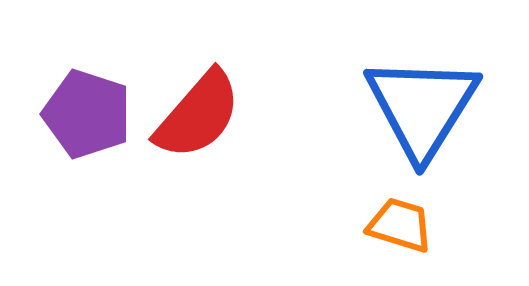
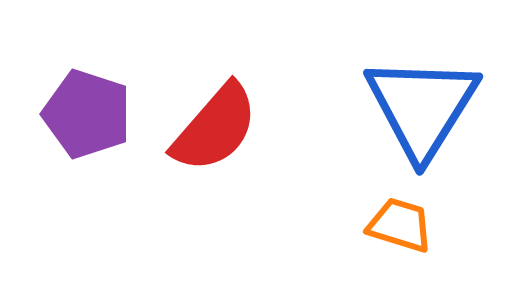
red semicircle: moved 17 px right, 13 px down
